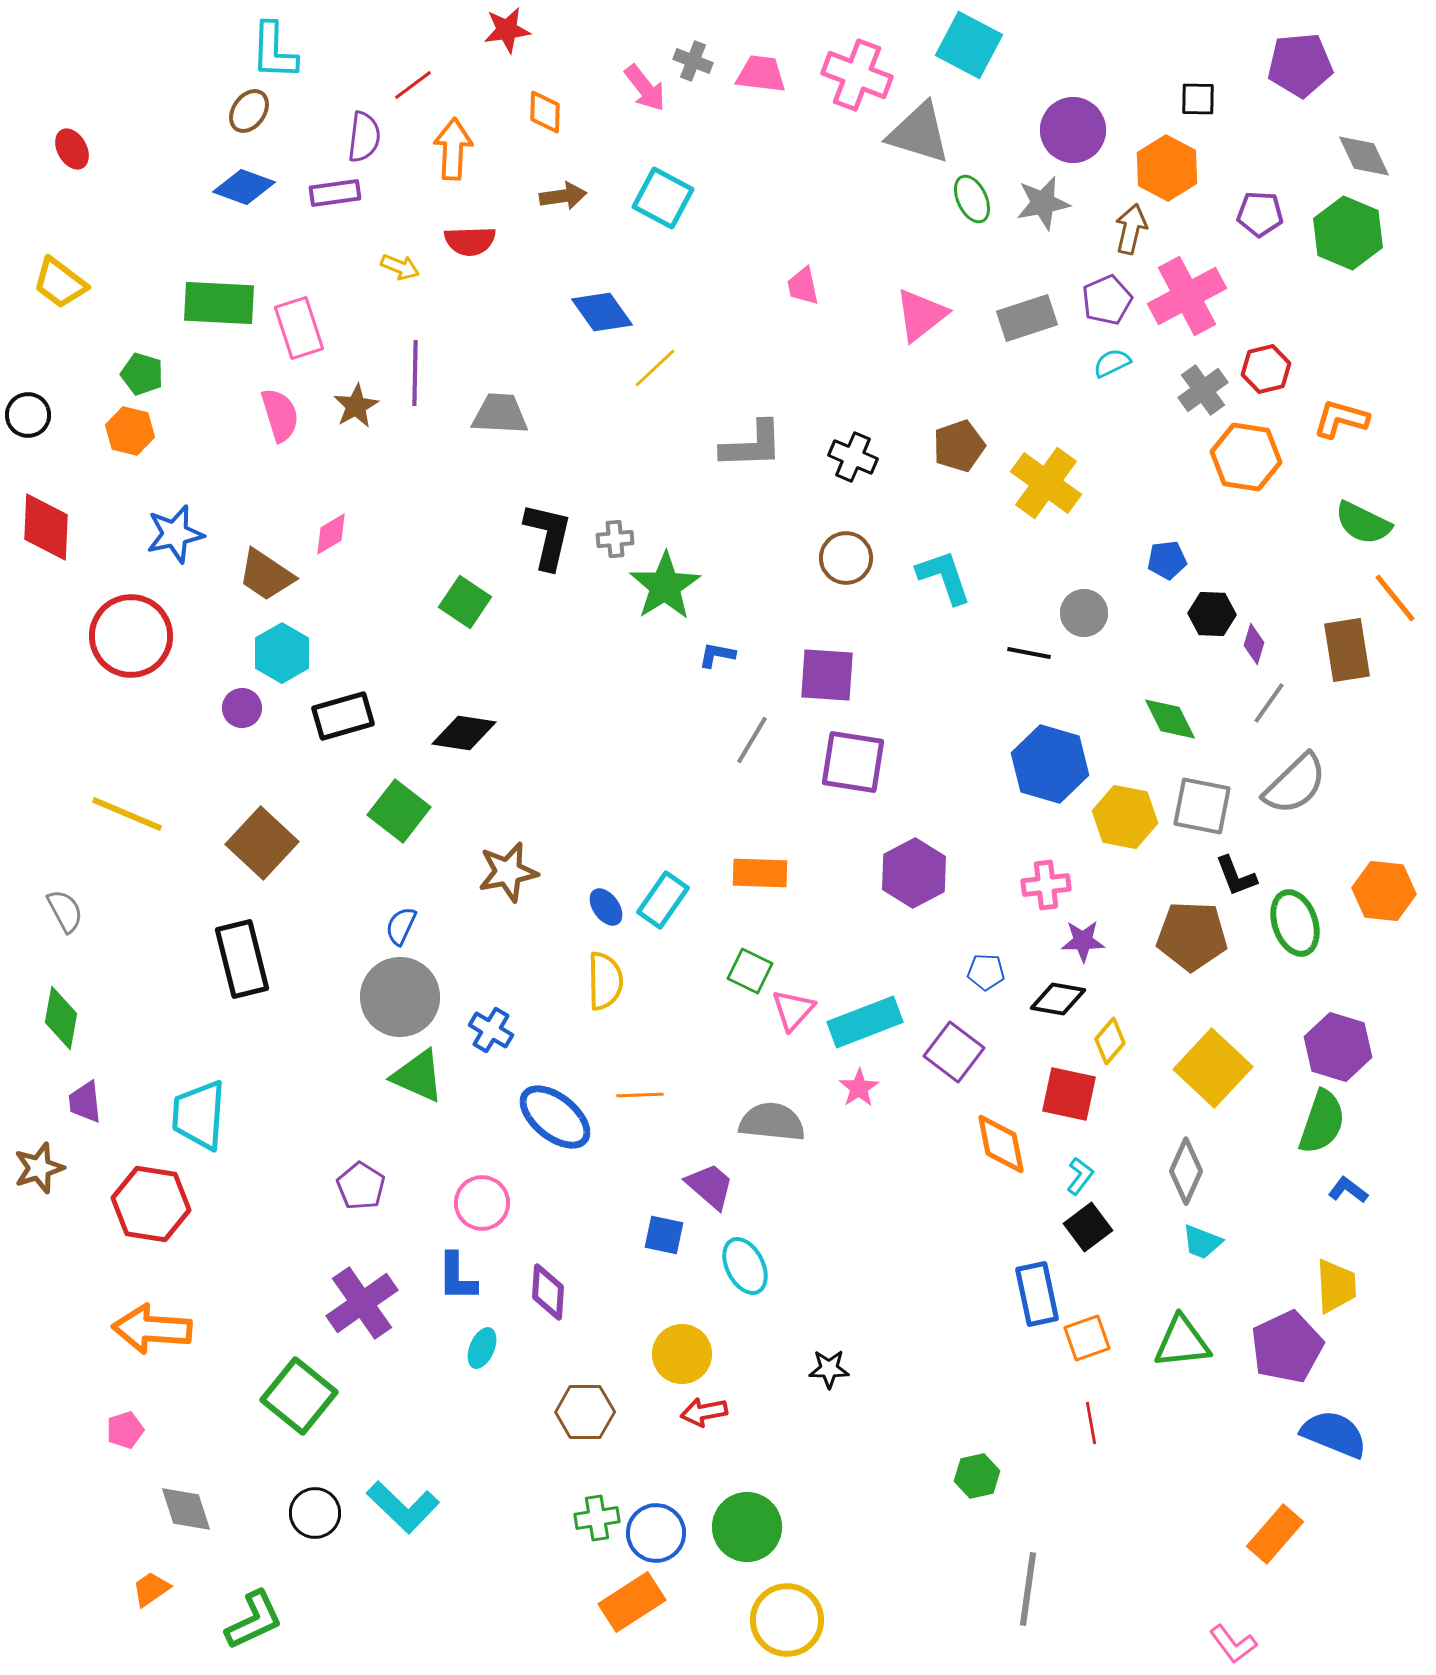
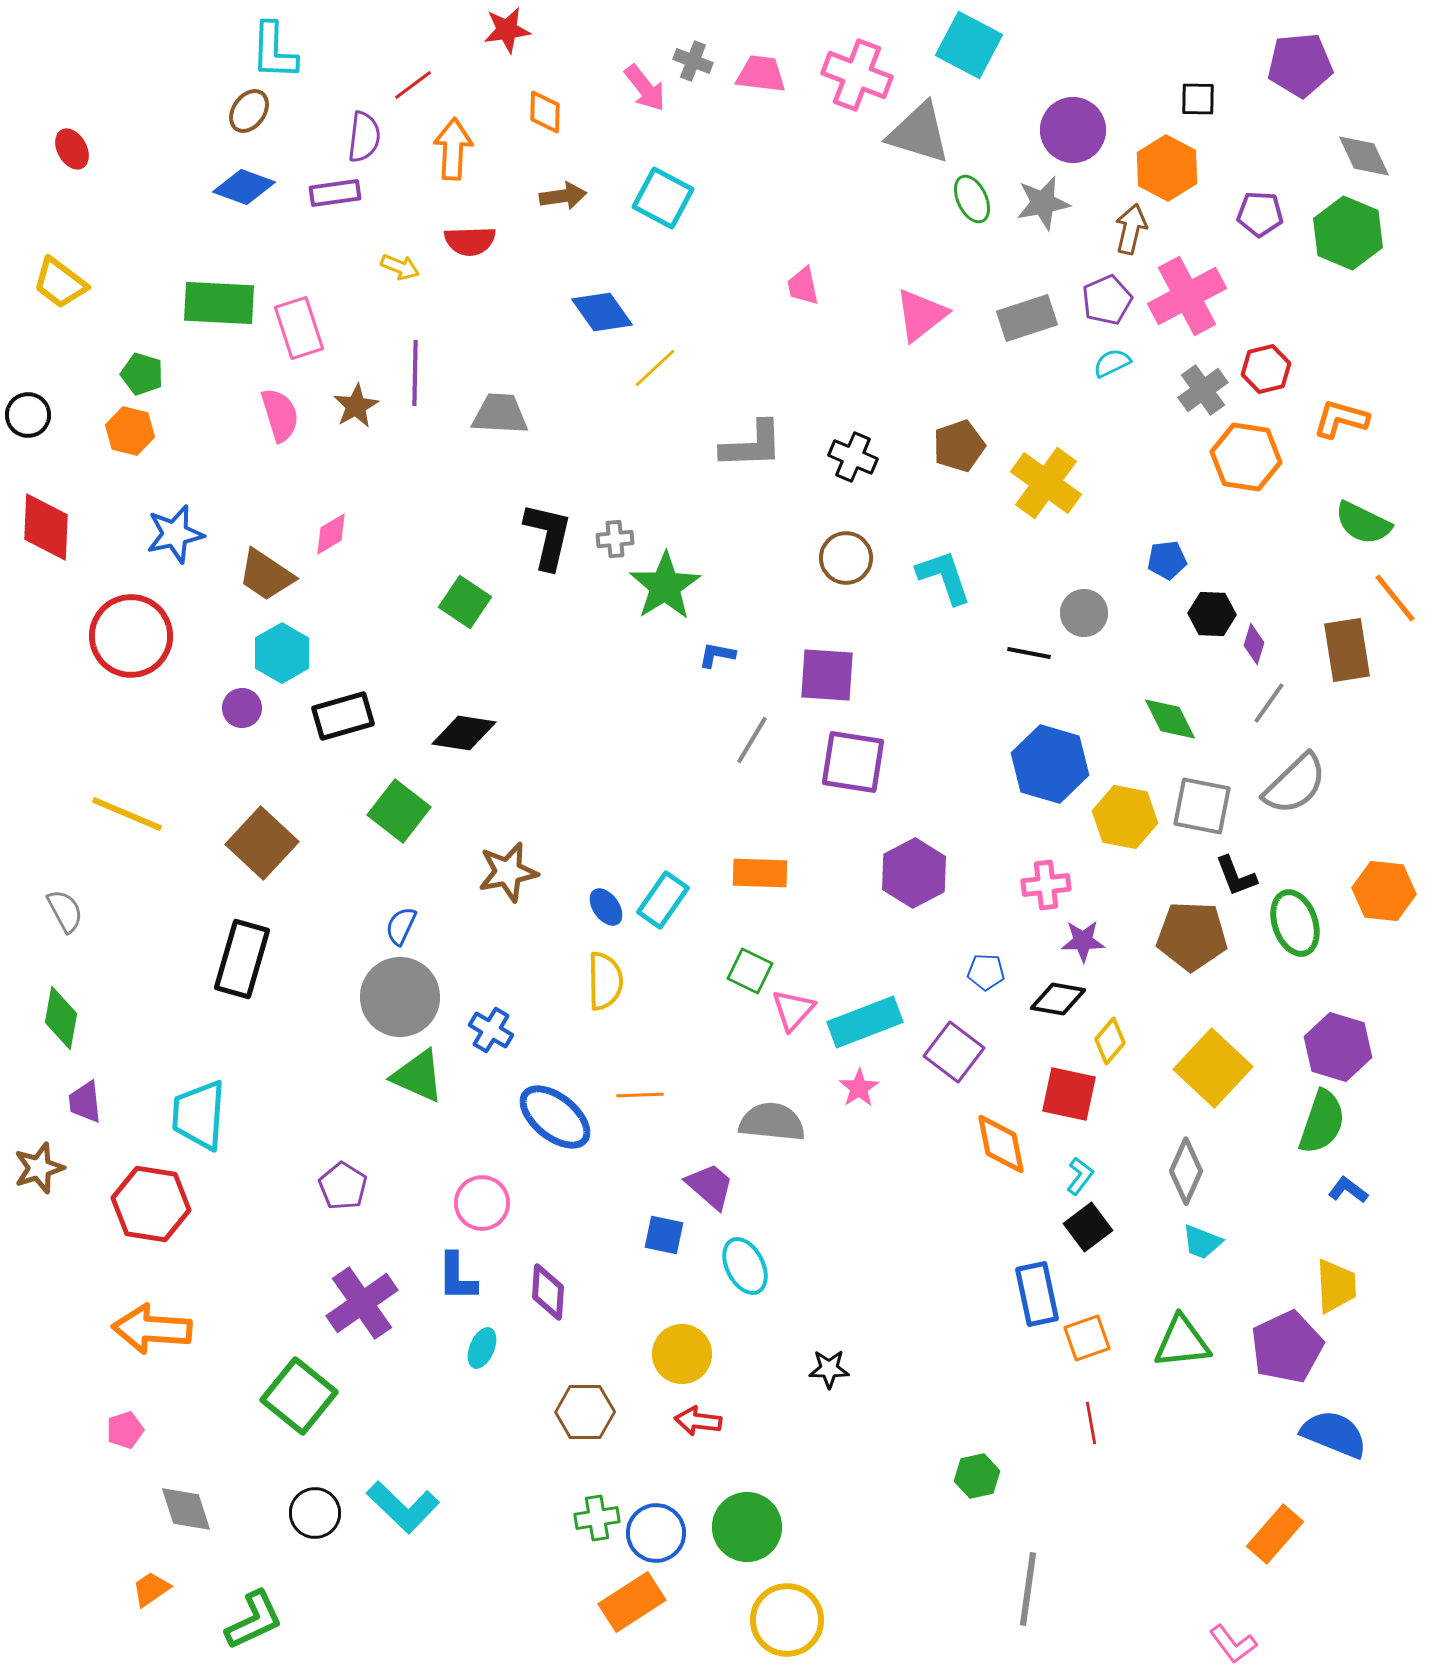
black rectangle at (242, 959): rotated 30 degrees clockwise
purple pentagon at (361, 1186): moved 18 px left
red arrow at (704, 1412): moved 6 px left, 9 px down; rotated 18 degrees clockwise
